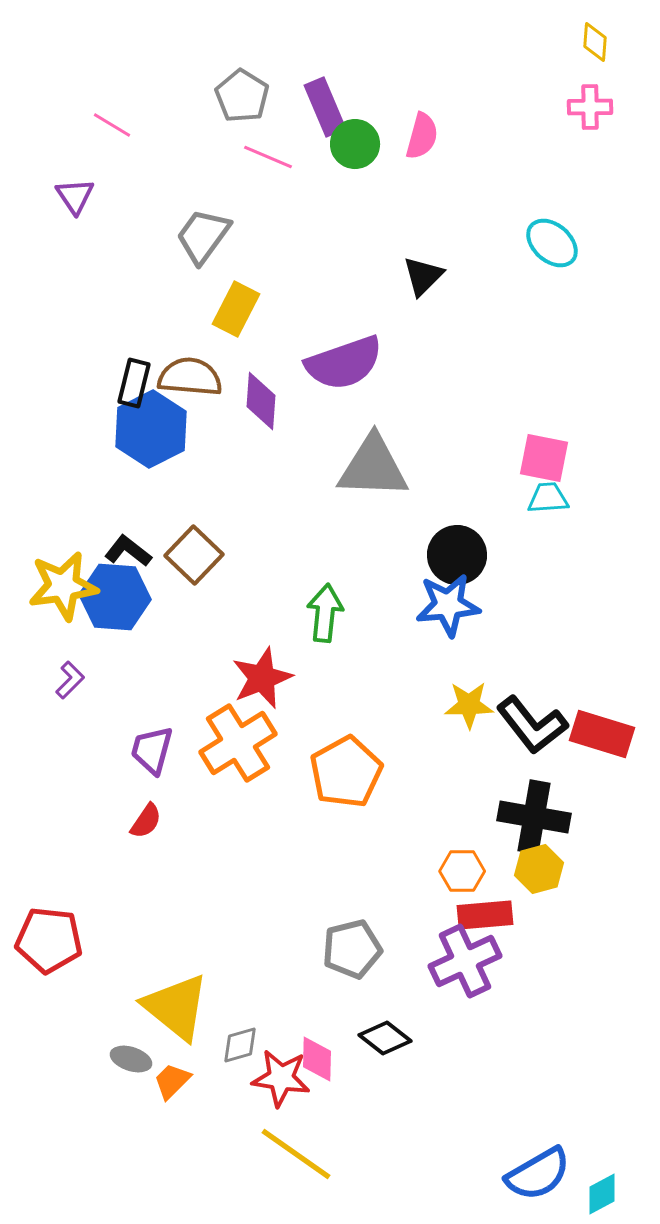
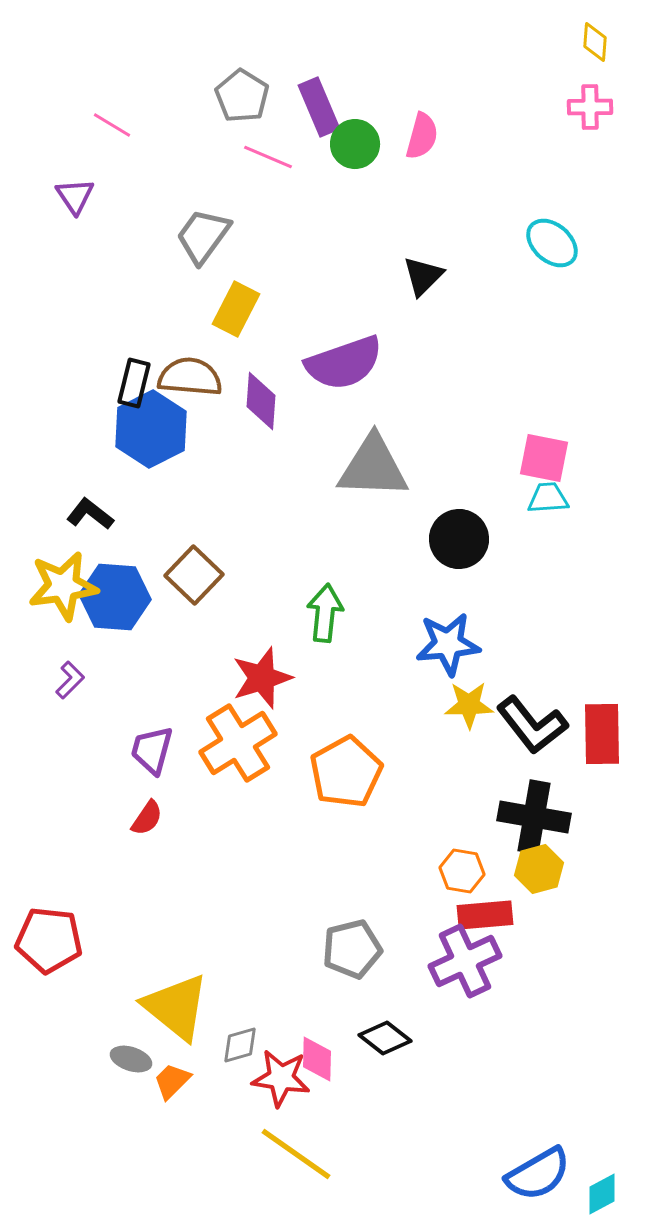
purple rectangle at (325, 107): moved 6 px left
black L-shape at (128, 551): moved 38 px left, 37 px up
brown square at (194, 555): moved 20 px down
black circle at (457, 555): moved 2 px right, 16 px up
blue star at (448, 605): moved 39 px down
red star at (262, 678): rotated 4 degrees clockwise
red rectangle at (602, 734): rotated 72 degrees clockwise
red semicircle at (146, 821): moved 1 px right, 3 px up
orange hexagon at (462, 871): rotated 9 degrees clockwise
